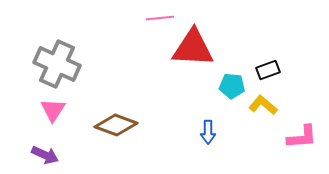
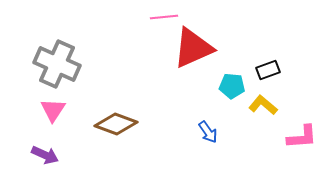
pink line: moved 4 px right, 1 px up
red triangle: rotated 27 degrees counterclockwise
brown diamond: moved 1 px up
blue arrow: rotated 35 degrees counterclockwise
